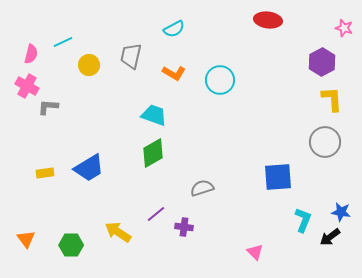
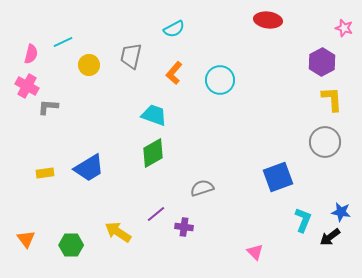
orange L-shape: rotated 100 degrees clockwise
blue square: rotated 16 degrees counterclockwise
